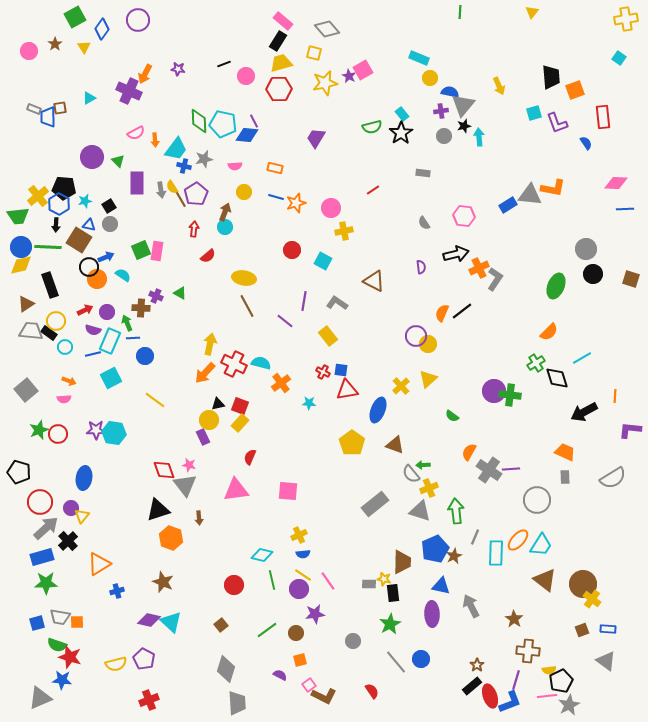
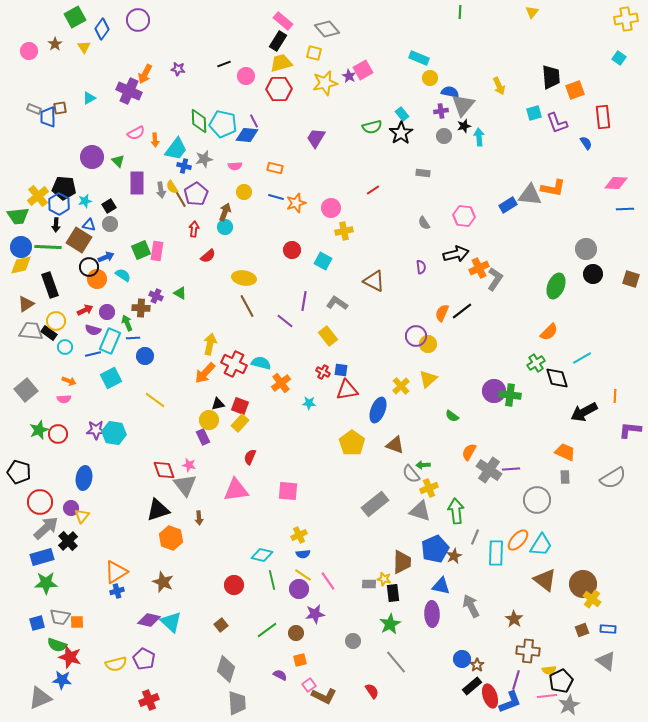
orange triangle at (99, 564): moved 17 px right, 8 px down
blue circle at (421, 659): moved 41 px right
